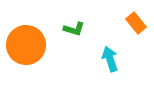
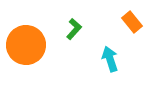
orange rectangle: moved 4 px left, 1 px up
green L-shape: rotated 65 degrees counterclockwise
